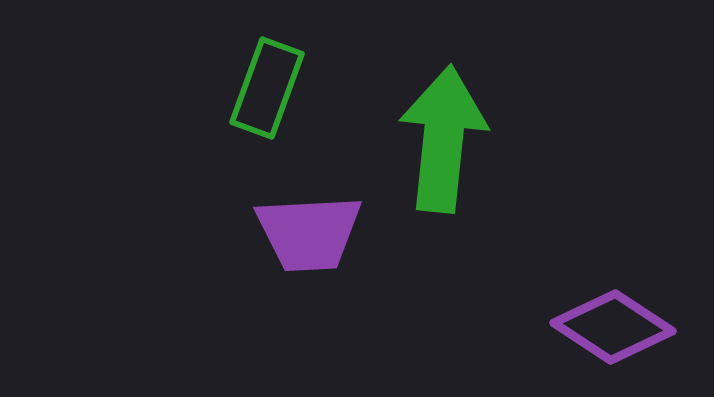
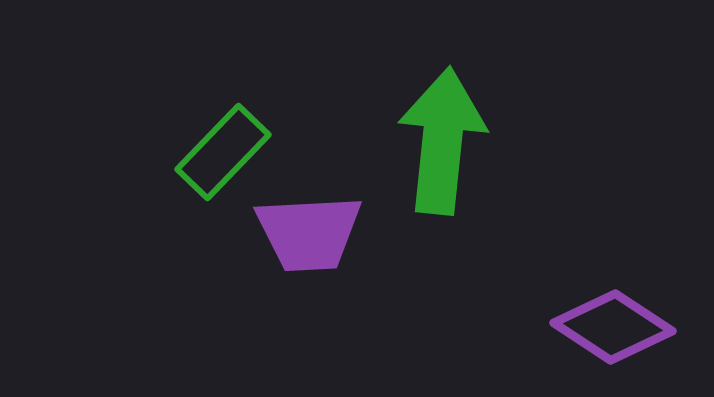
green rectangle: moved 44 px left, 64 px down; rotated 24 degrees clockwise
green arrow: moved 1 px left, 2 px down
